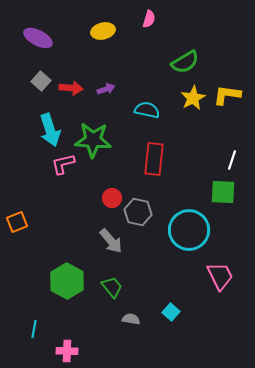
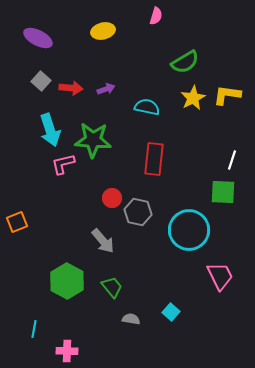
pink semicircle: moved 7 px right, 3 px up
cyan semicircle: moved 3 px up
gray arrow: moved 8 px left
